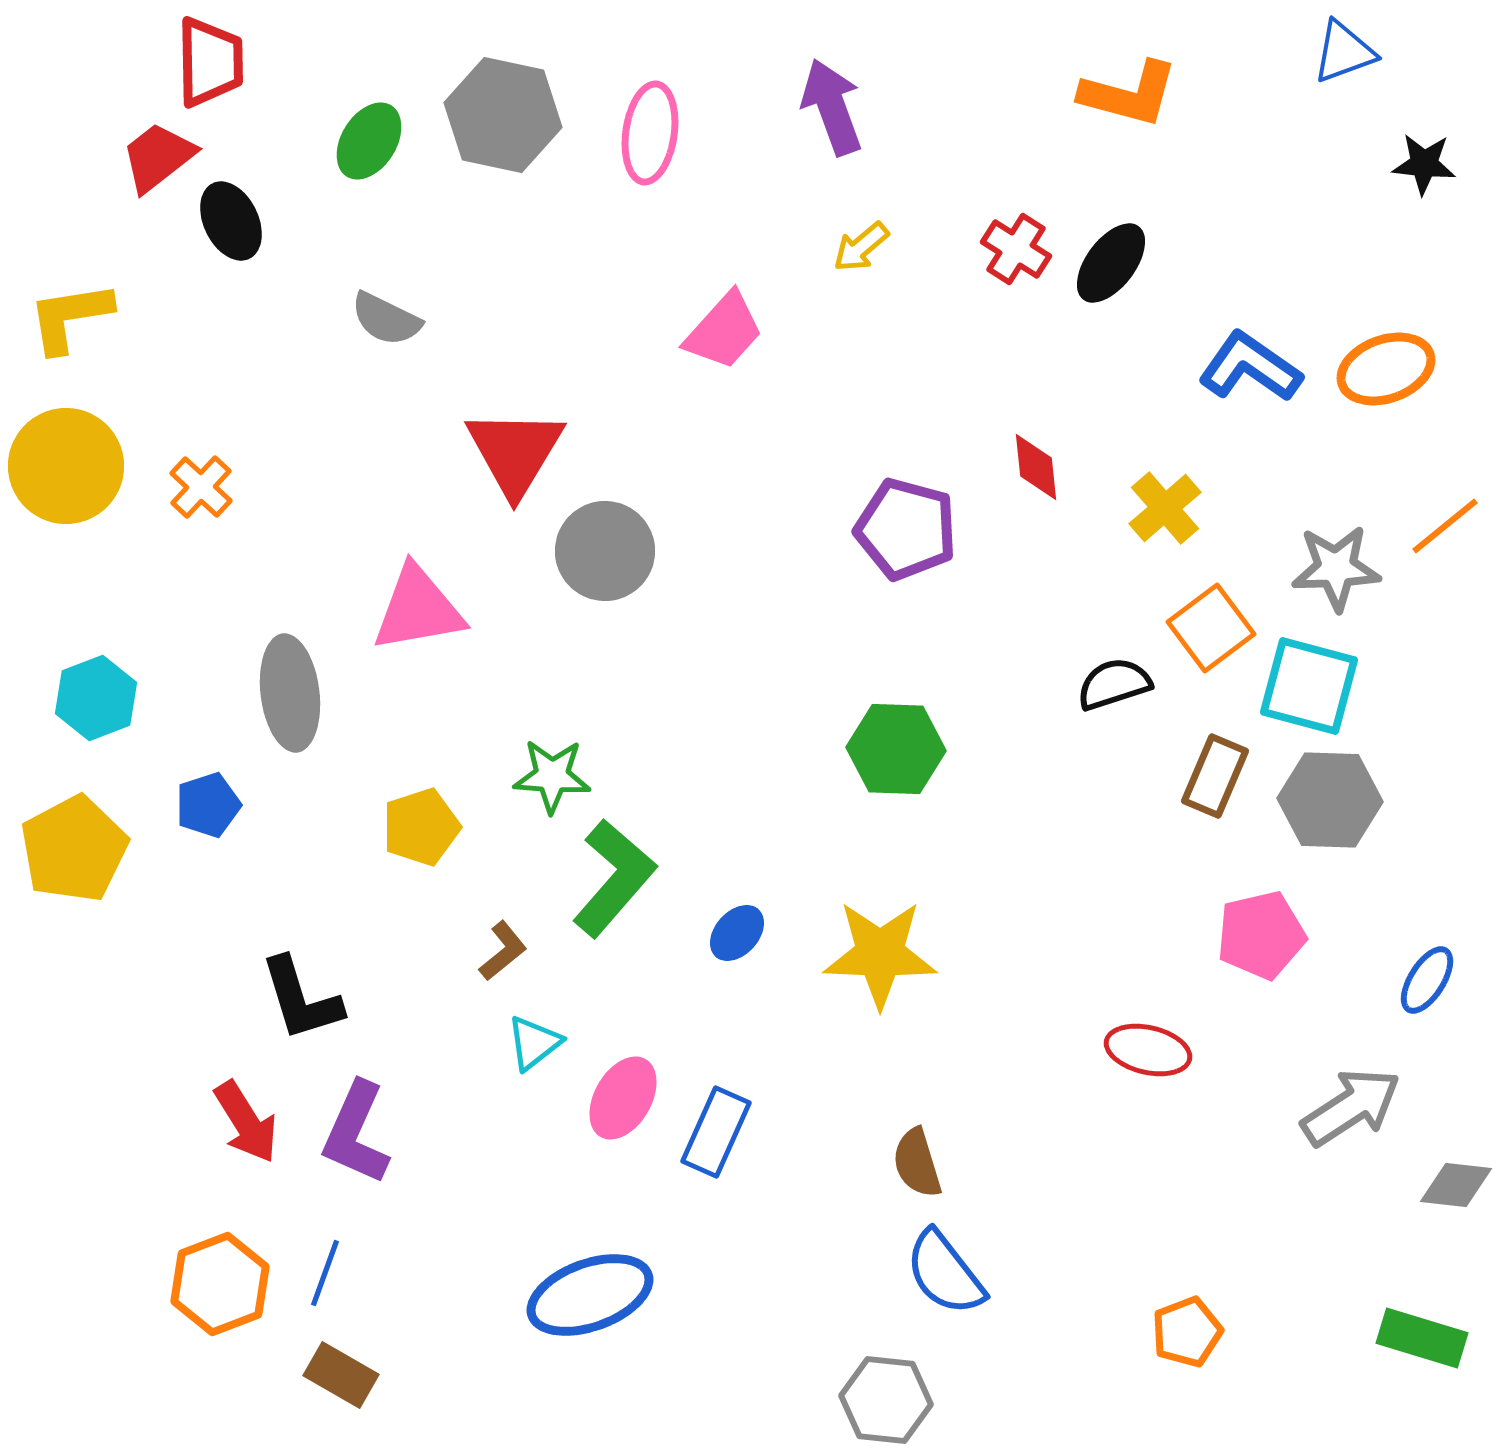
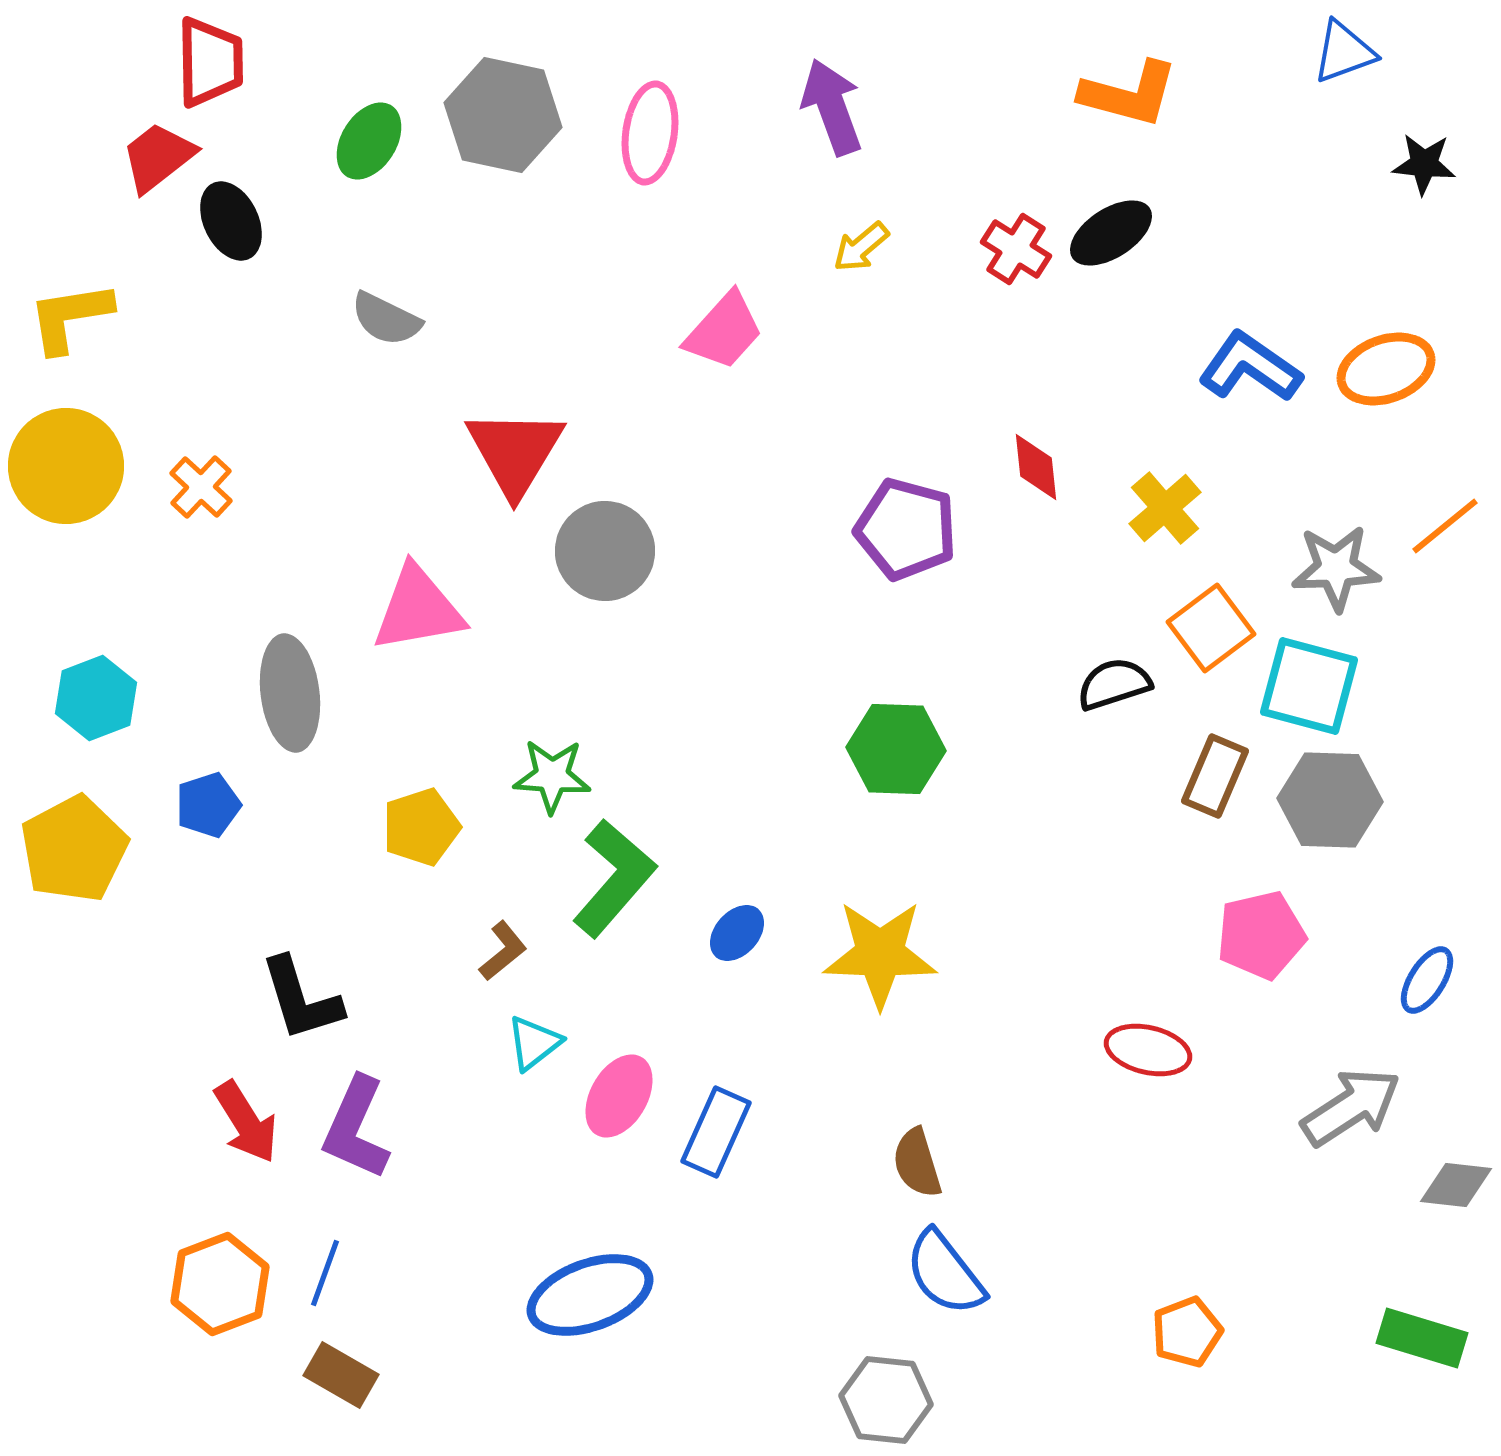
black ellipse at (1111, 263): moved 30 px up; rotated 20 degrees clockwise
pink ellipse at (623, 1098): moved 4 px left, 2 px up
purple L-shape at (356, 1133): moved 5 px up
